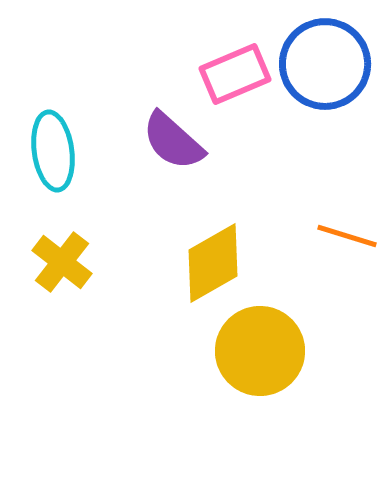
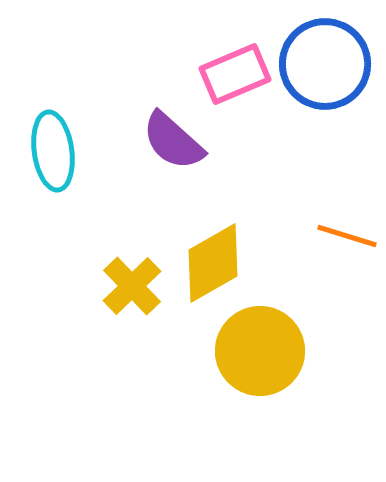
yellow cross: moved 70 px right, 24 px down; rotated 8 degrees clockwise
